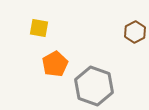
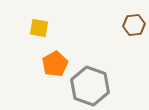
brown hexagon: moved 1 px left, 7 px up; rotated 20 degrees clockwise
gray hexagon: moved 4 px left
